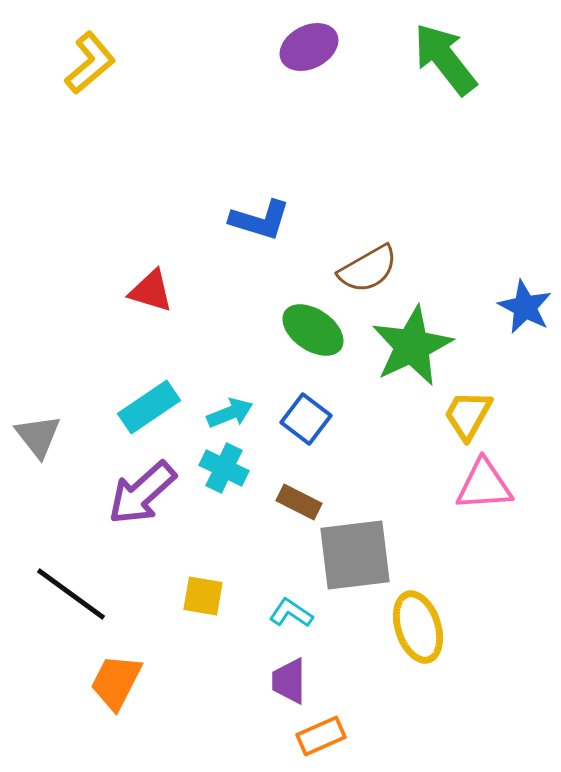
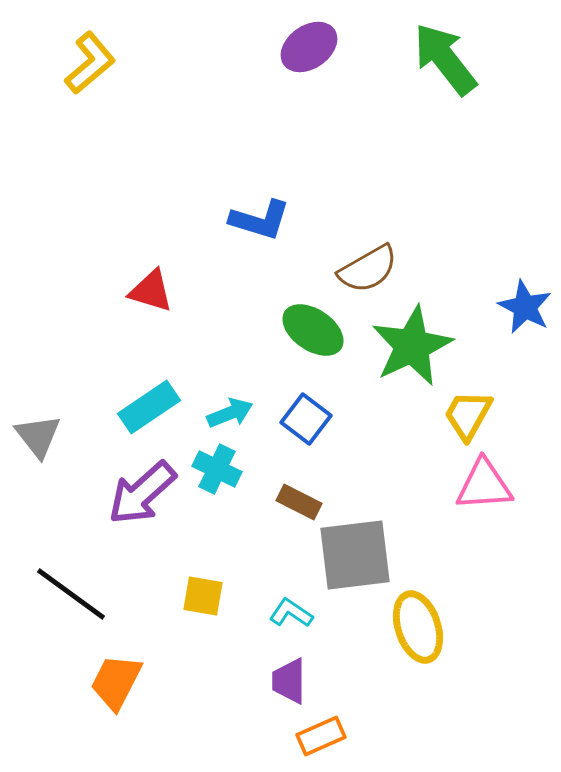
purple ellipse: rotated 8 degrees counterclockwise
cyan cross: moved 7 px left, 1 px down
